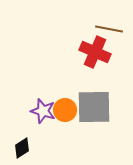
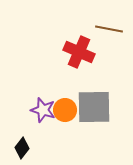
red cross: moved 16 px left
purple star: moved 1 px up
black diamond: rotated 20 degrees counterclockwise
